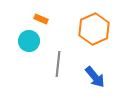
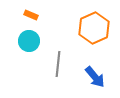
orange rectangle: moved 10 px left, 4 px up
orange hexagon: moved 1 px up
